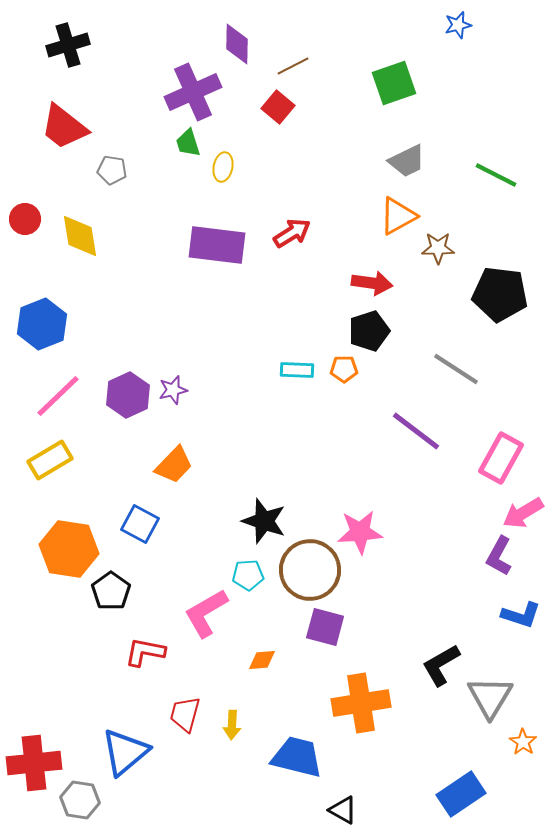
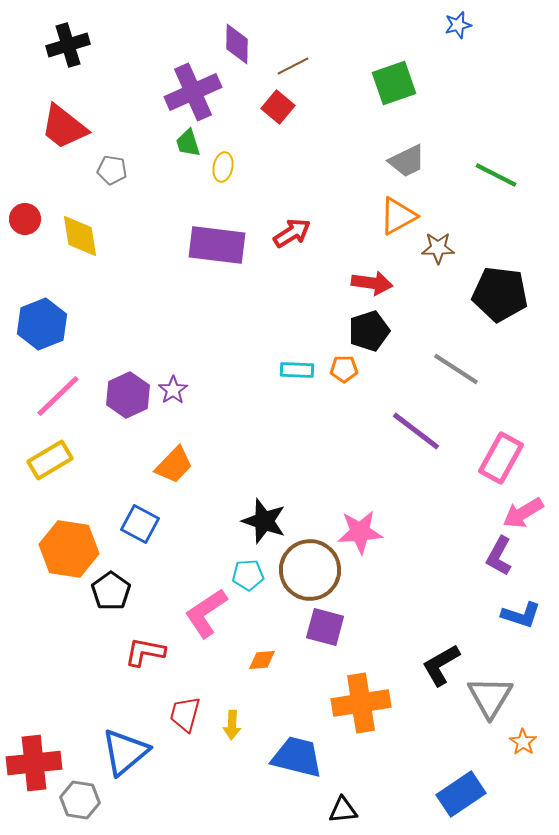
purple star at (173, 390): rotated 20 degrees counterclockwise
pink L-shape at (206, 613): rotated 4 degrees counterclockwise
black triangle at (343, 810): rotated 36 degrees counterclockwise
